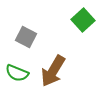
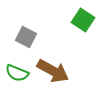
green square: rotated 15 degrees counterclockwise
brown arrow: rotated 92 degrees counterclockwise
